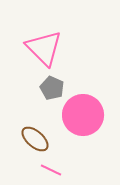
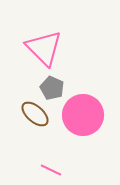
brown ellipse: moved 25 px up
